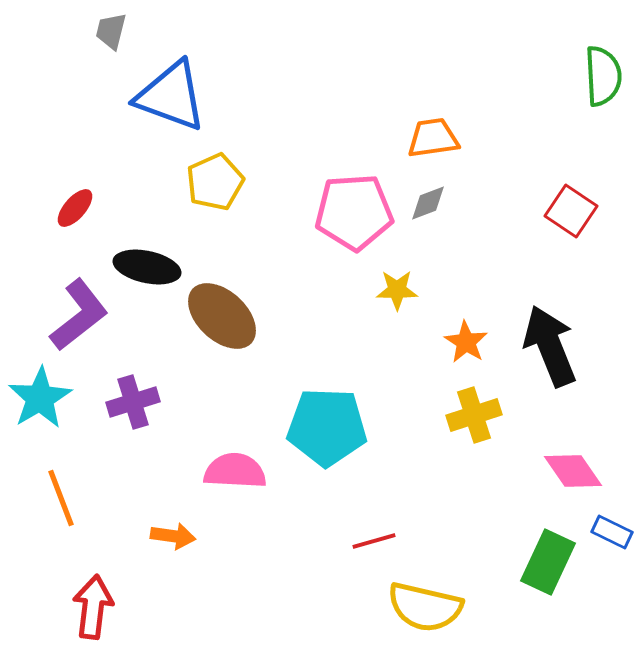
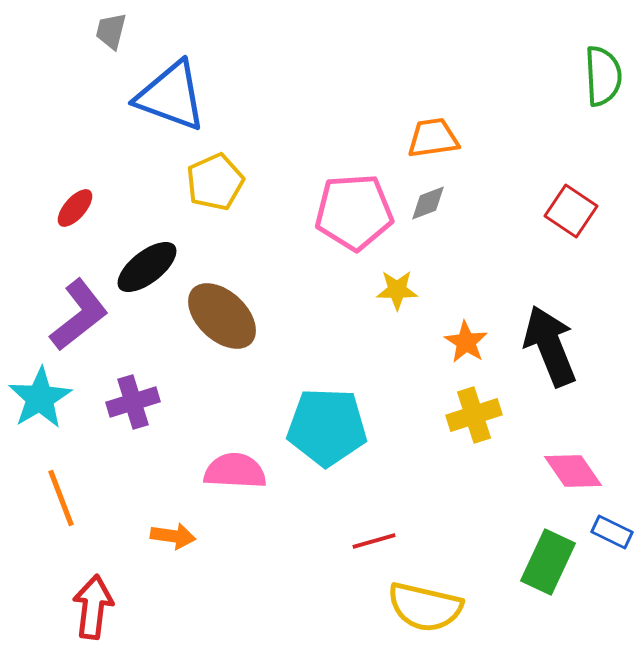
black ellipse: rotated 50 degrees counterclockwise
